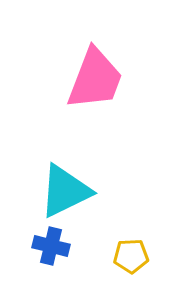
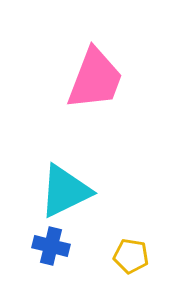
yellow pentagon: rotated 12 degrees clockwise
